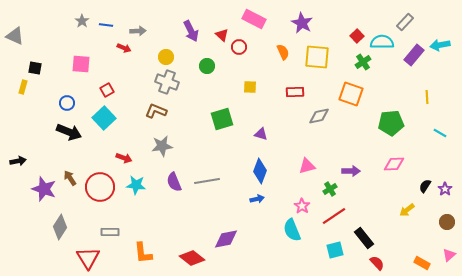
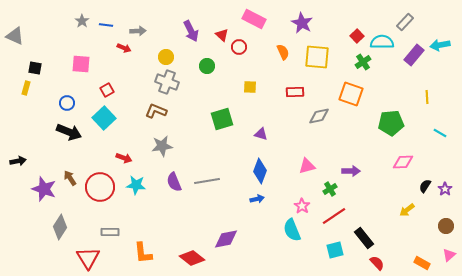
yellow rectangle at (23, 87): moved 3 px right, 1 px down
pink diamond at (394, 164): moved 9 px right, 2 px up
brown circle at (447, 222): moved 1 px left, 4 px down
